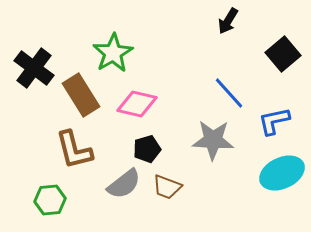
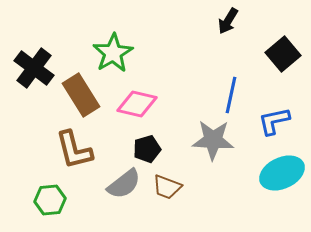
blue line: moved 2 px right, 2 px down; rotated 54 degrees clockwise
